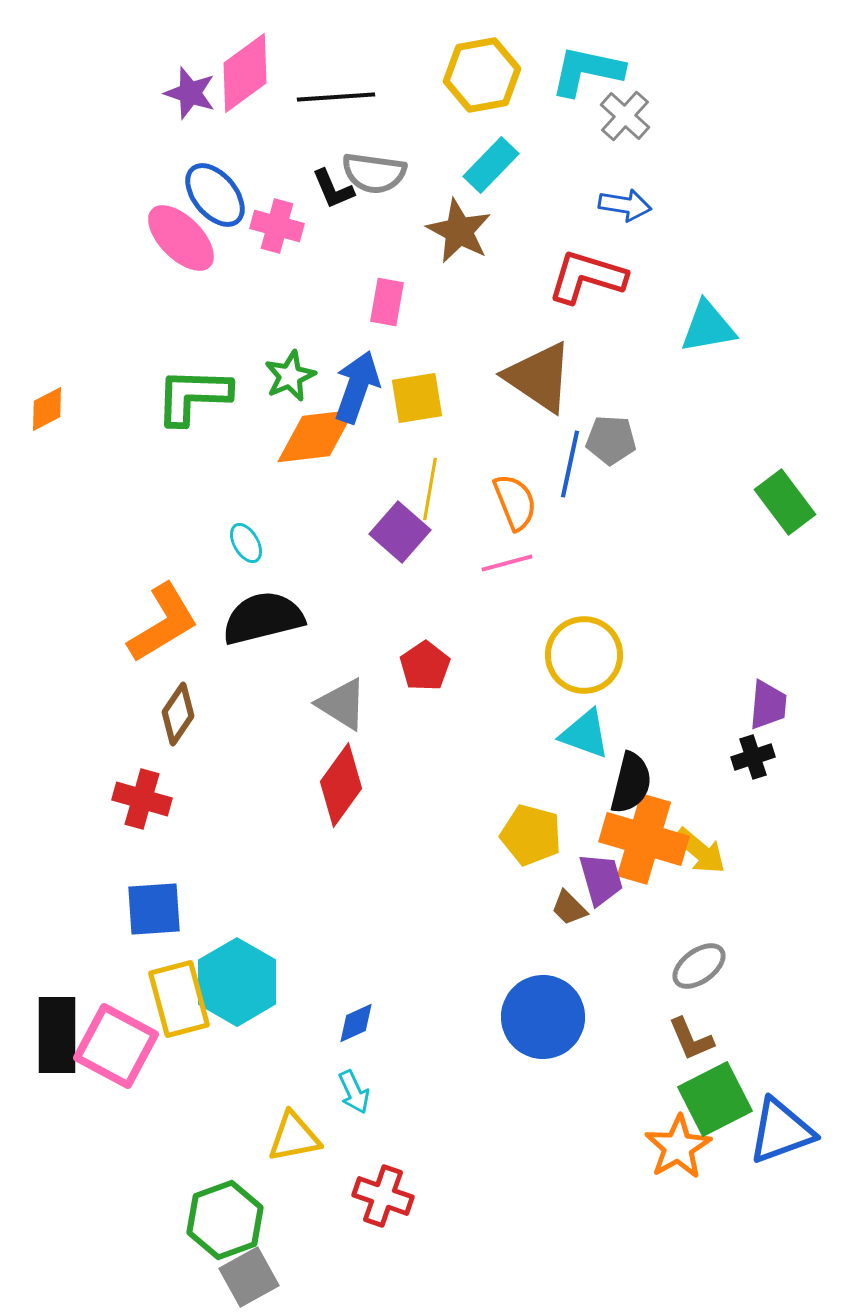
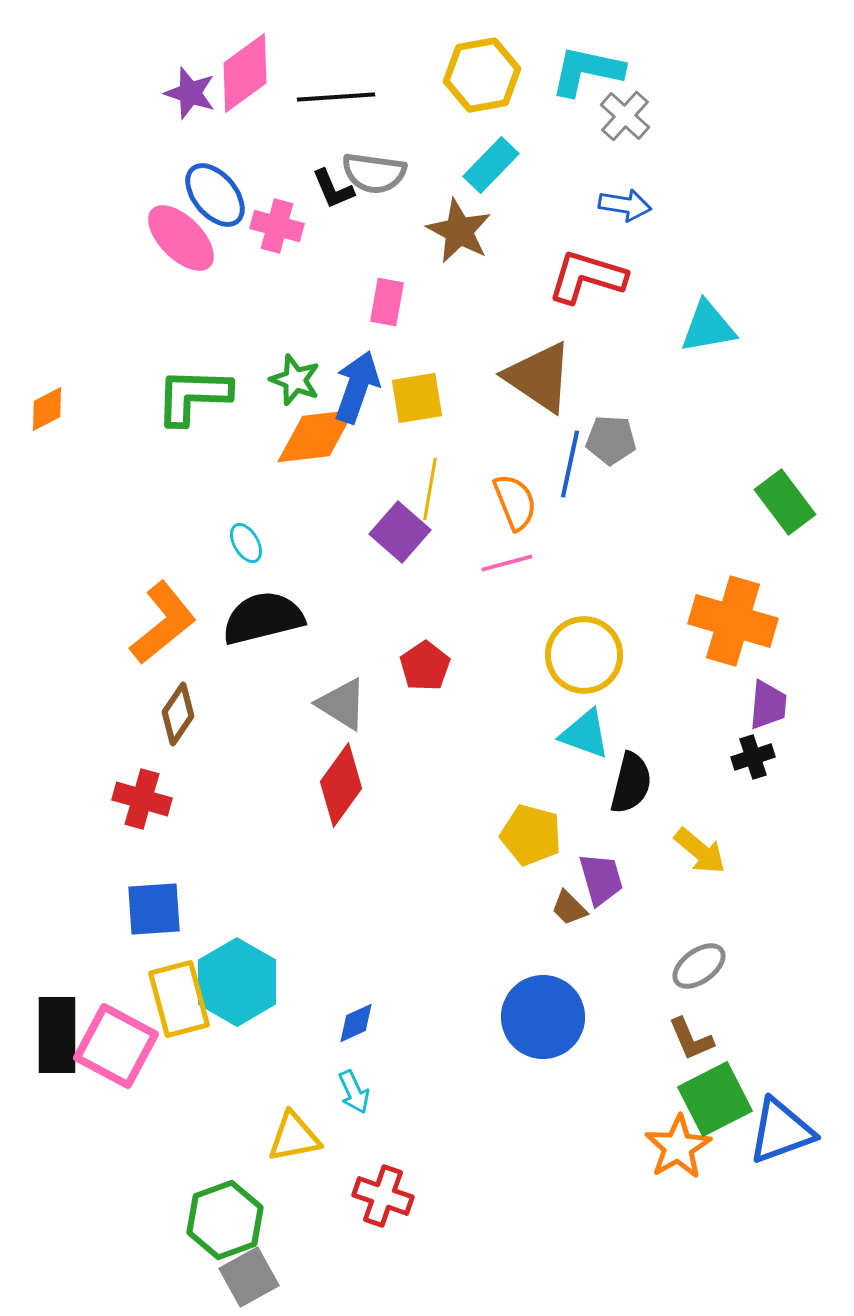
green star at (290, 376): moved 5 px right, 4 px down; rotated 27 degrees counterclockwise
orange L-shape at (163, 623): rotated 8 degrees counterclockwise
orange cross at (644, 839): moved 89 px right, 218 px up
